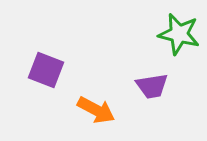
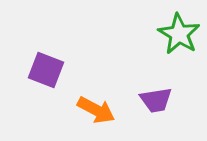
green star: rotated 18 degrees clockwise
purple trapezoid: moved 4 px right, 14 px down
